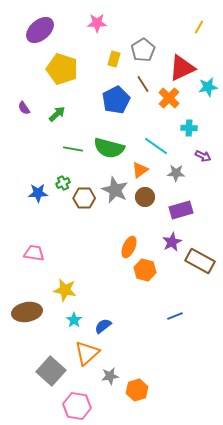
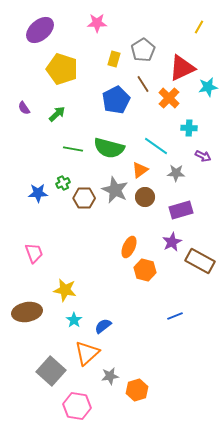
pink trapezoid at (34, 253): rotated 60 degrees clockwise
